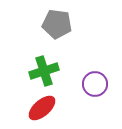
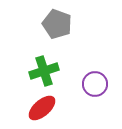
gray pentagon: rotated 12 degrees clockwise
